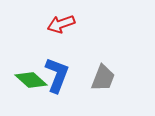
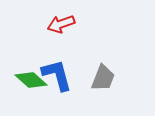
blue L-shape: rotated 36 degrees counterclockwise
